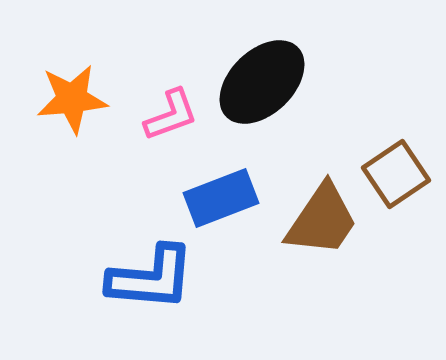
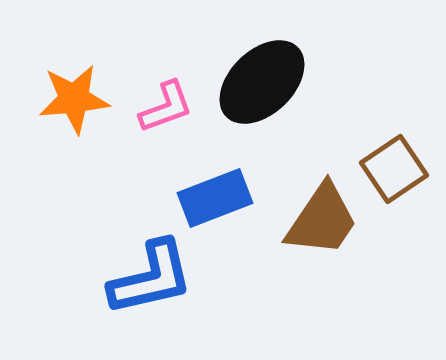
orange star: moved 2 px right
pink L-shape: moved 5 px left, 8 px up
brown square: moved 2 px left, 5 px up
blue rectangle: moved 6 px left
blue L-shape: rotated 18 degrees counterclockwise
